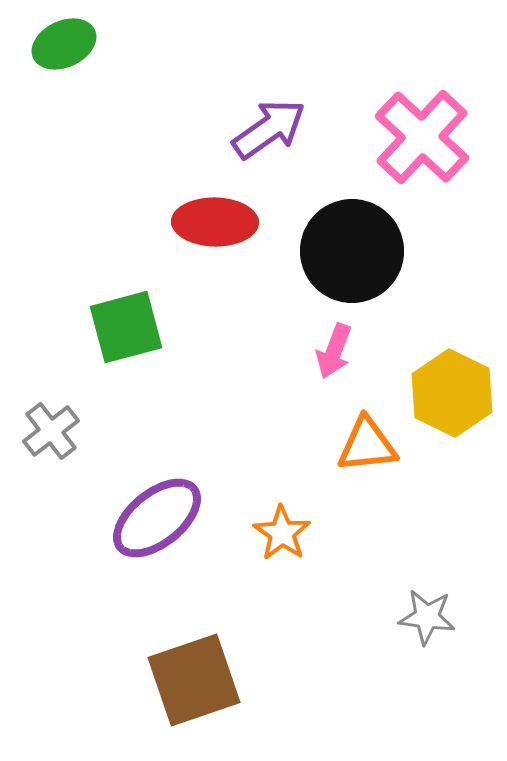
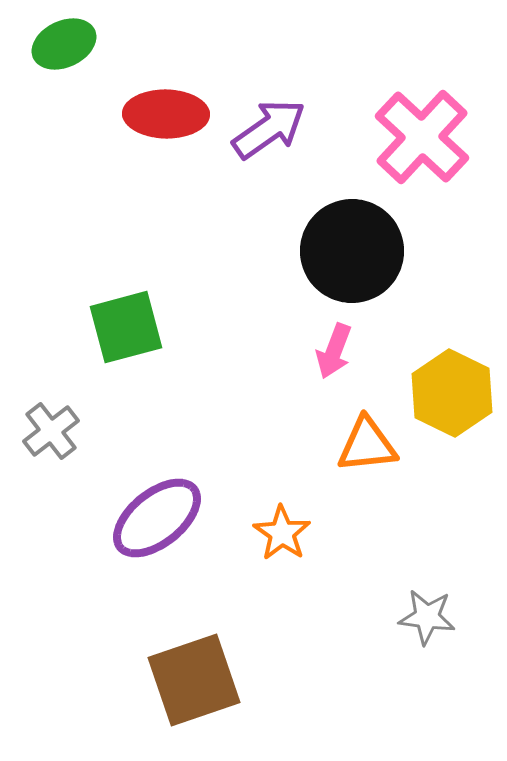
red ellipse: moved 49 px left, 108 px up
